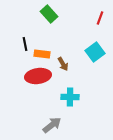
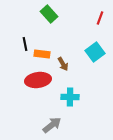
red ellipse: moved 4 px down
